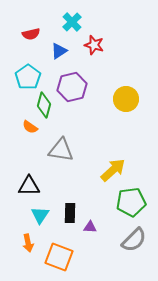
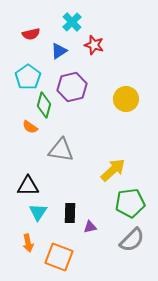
black triangle: moved 1 px left
green pentagon: moved 1 px left, 1 px down
cyan triangle: moved 2 px left, 3 px up
purple triangle: rotated 16 degrees counterclockwise
gray semicircle: moved 2 px left
